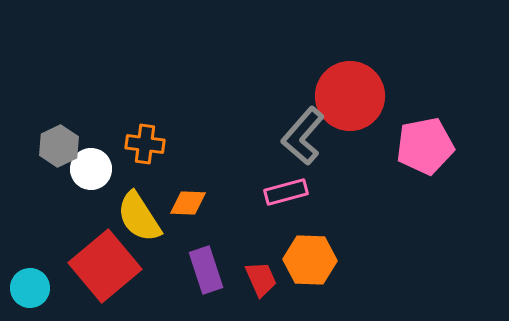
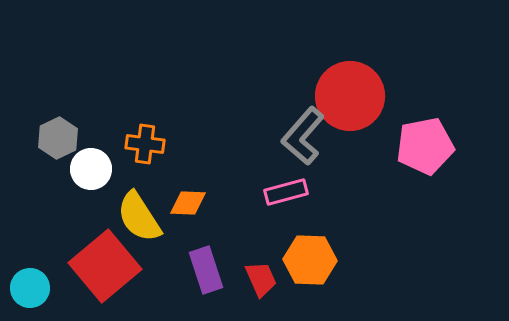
gray hexagon: moved 1 px left, 8 px up
